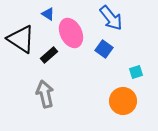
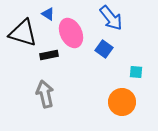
black triangle: moved 2 px right, 6 px up; rotated 16 degrees counterclockwise
black rectangle: rotated 30 degrees clockwise
cyan square: rotated 24 degrees clockwise
orange circle: moved 1 px left, 1 px down
